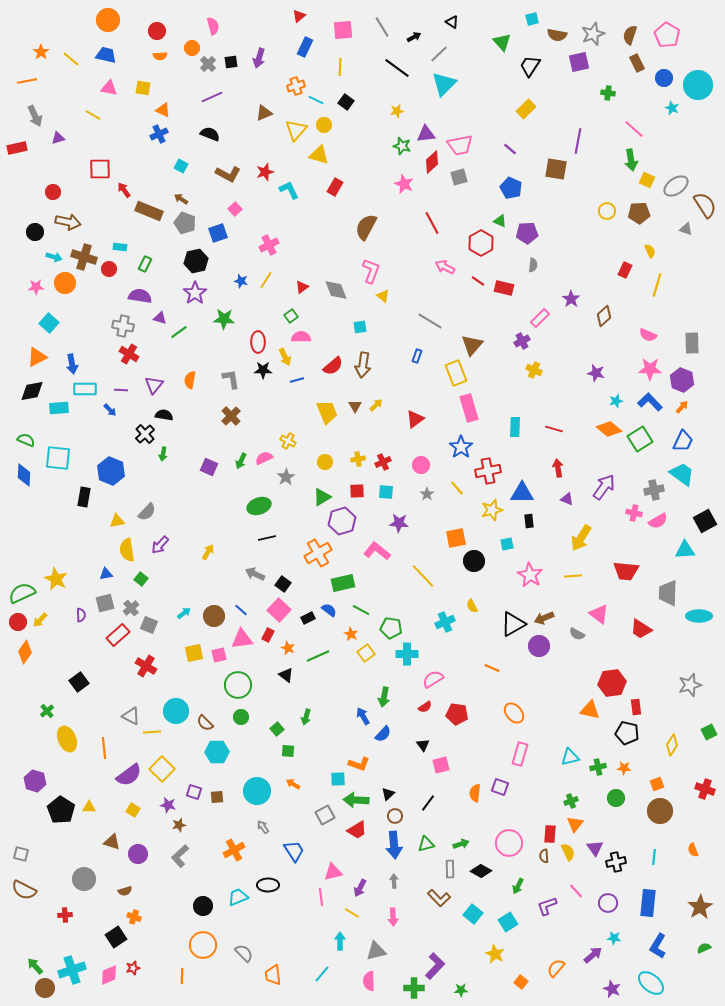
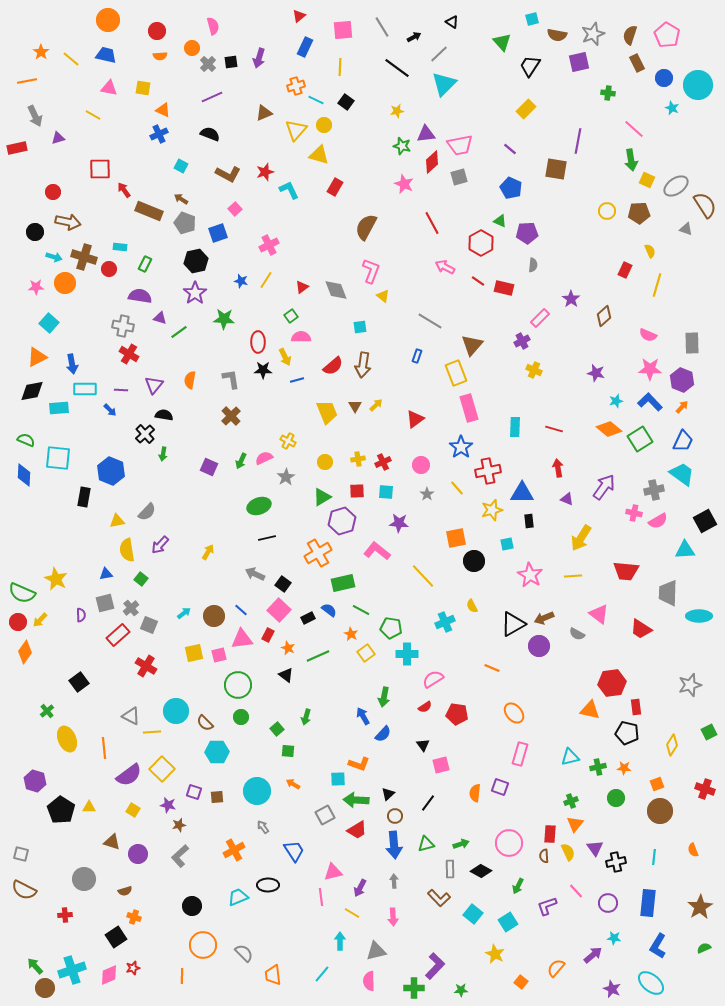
green semicircle at (22, 593): rotated 132 degrees counterclockwise
black circle at (203, 906): moved 11 px left
